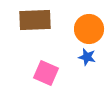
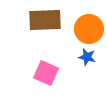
brown rectangle: moved 10 px right
